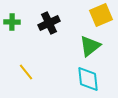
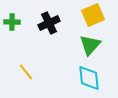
yellow square: moved 8 px left
green triangle: moved 1 px up; rotated 10 degrees counterclockwise
cyan diamond: moved 1 px right, 1 px up
